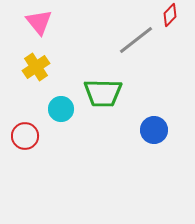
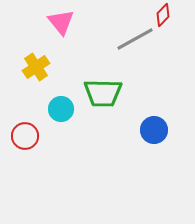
red diamond: moved 7 px left
pink triangle: moved 22 px right
gray line: moved 1 px left, 1 px up; rotated 9 degrees clockwise
